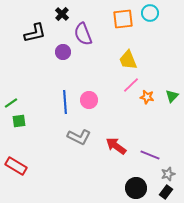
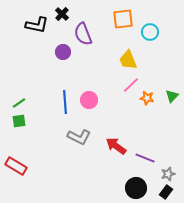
cyan circle: moved 19 px down
black L-shape: moved 2 px right, 8 px up; rotated 25 degrees clockwise
orange star: moved 1 px down
green line: moved 8 px right
purple line: moved 5 px left, 3 px down
